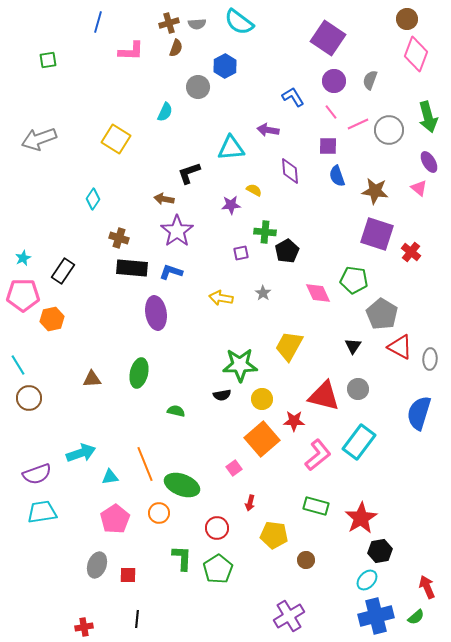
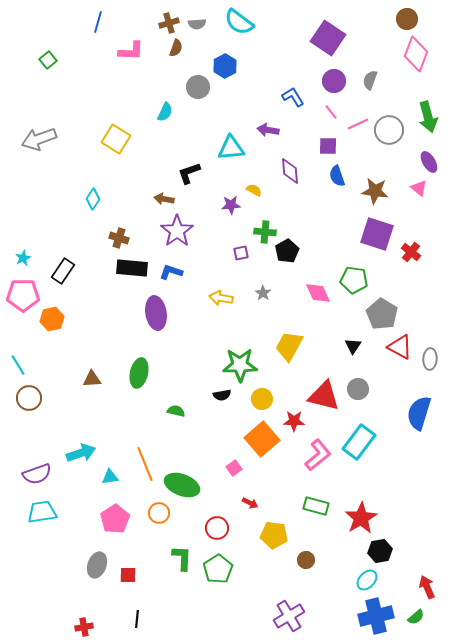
green square at (48, 60): rotated 30 degrees counterclockwise
red arrow at (250, 503): rotated 77 degrees counterclockwise
